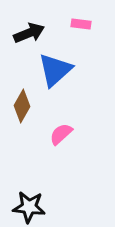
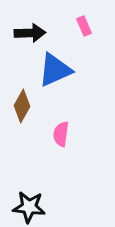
pink rectangle: moved 3 px right, 2 px down; rotated 60 degrees clockwise
black arrow: moved 1 px right; rotated 20 degrees clockwise
blue triangle: rotated 18 degrees clockwise
pink semicircle: rotated 40 degrees counterclockwise
